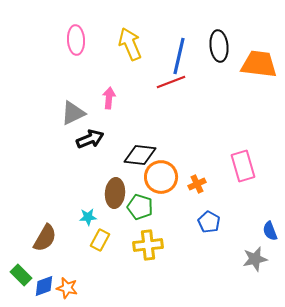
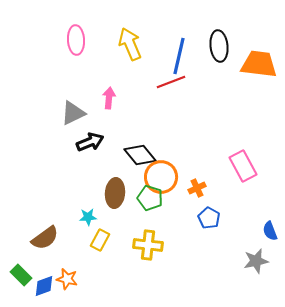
black arrow: moved 3 px down
black diamond: rotated 44 degrees clockwise
pink rectangle: rotated 12 degrees counterclockwise
orange cross: moved 4 px down
green pentagon: moved 10 px right, 9 px up
blue pentagon: moved 4 px up
brown semicircle: rotated 24 degrees clockwise
yellow cross: rotated 12 degrees clockwise
gray star: moved 1 px right, 2 px down
orange star: moved 9 px up
